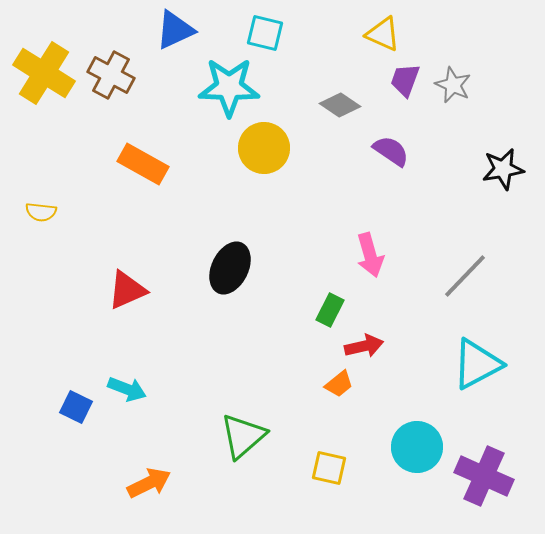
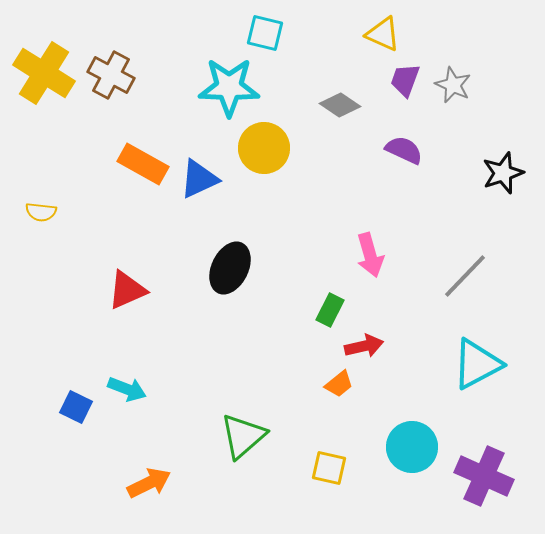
blue triangle: moved 24 px right, 149 px down
purple semicircle: moved 13 px right, 1 px up; rotated 9 degrees counterclockwise
black star: moved 4 px down; rotated 9 degrees counterclockwise
cyan circle: moved 5 px left
